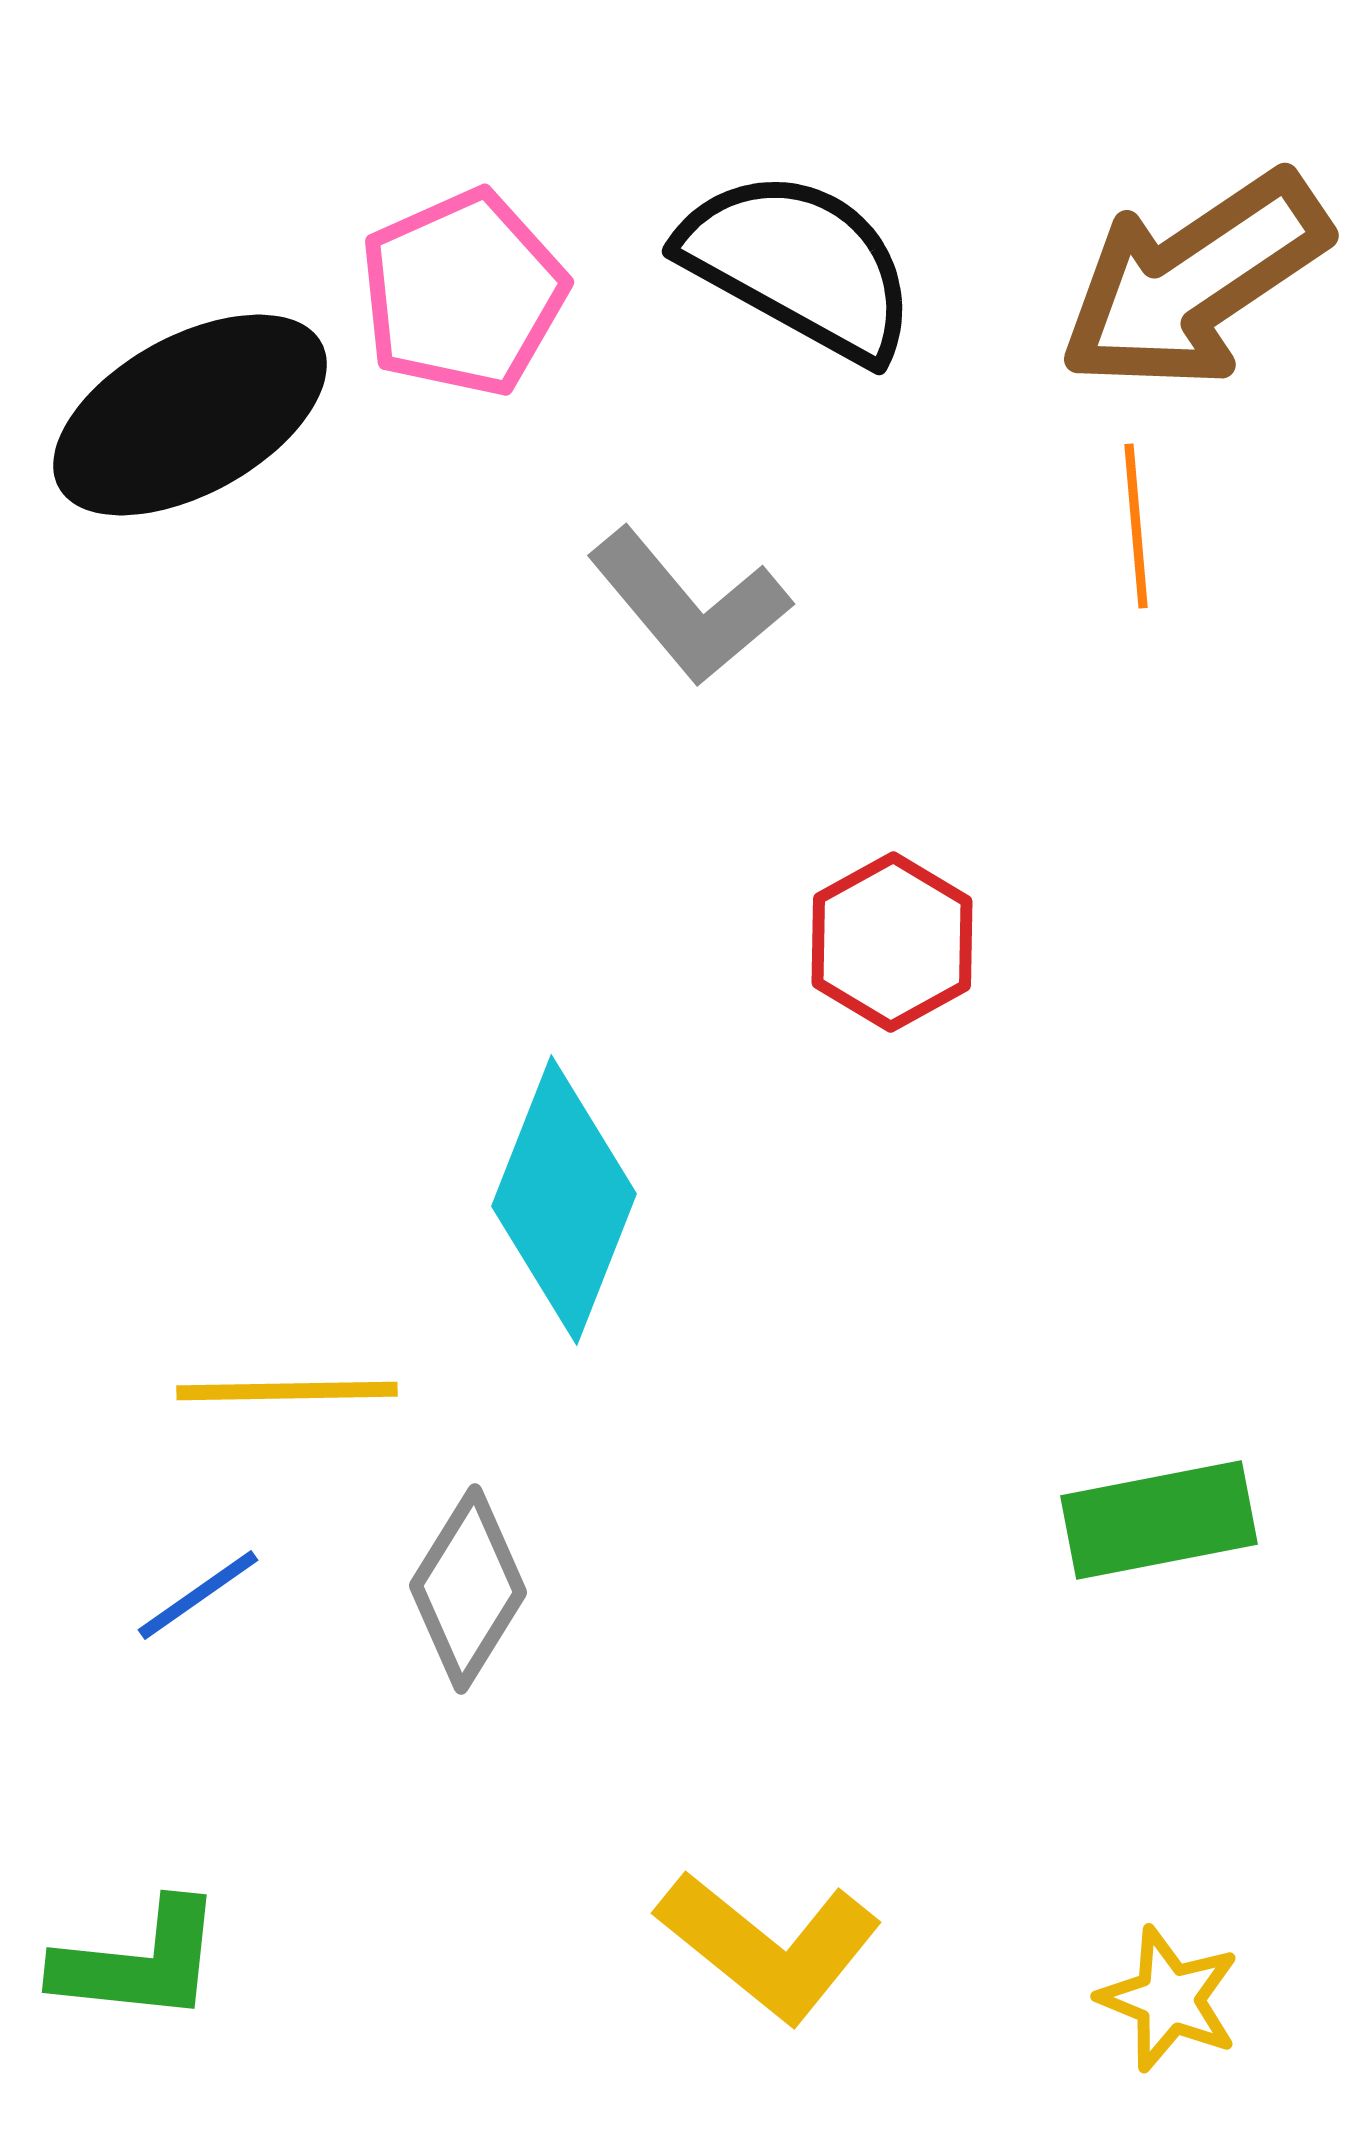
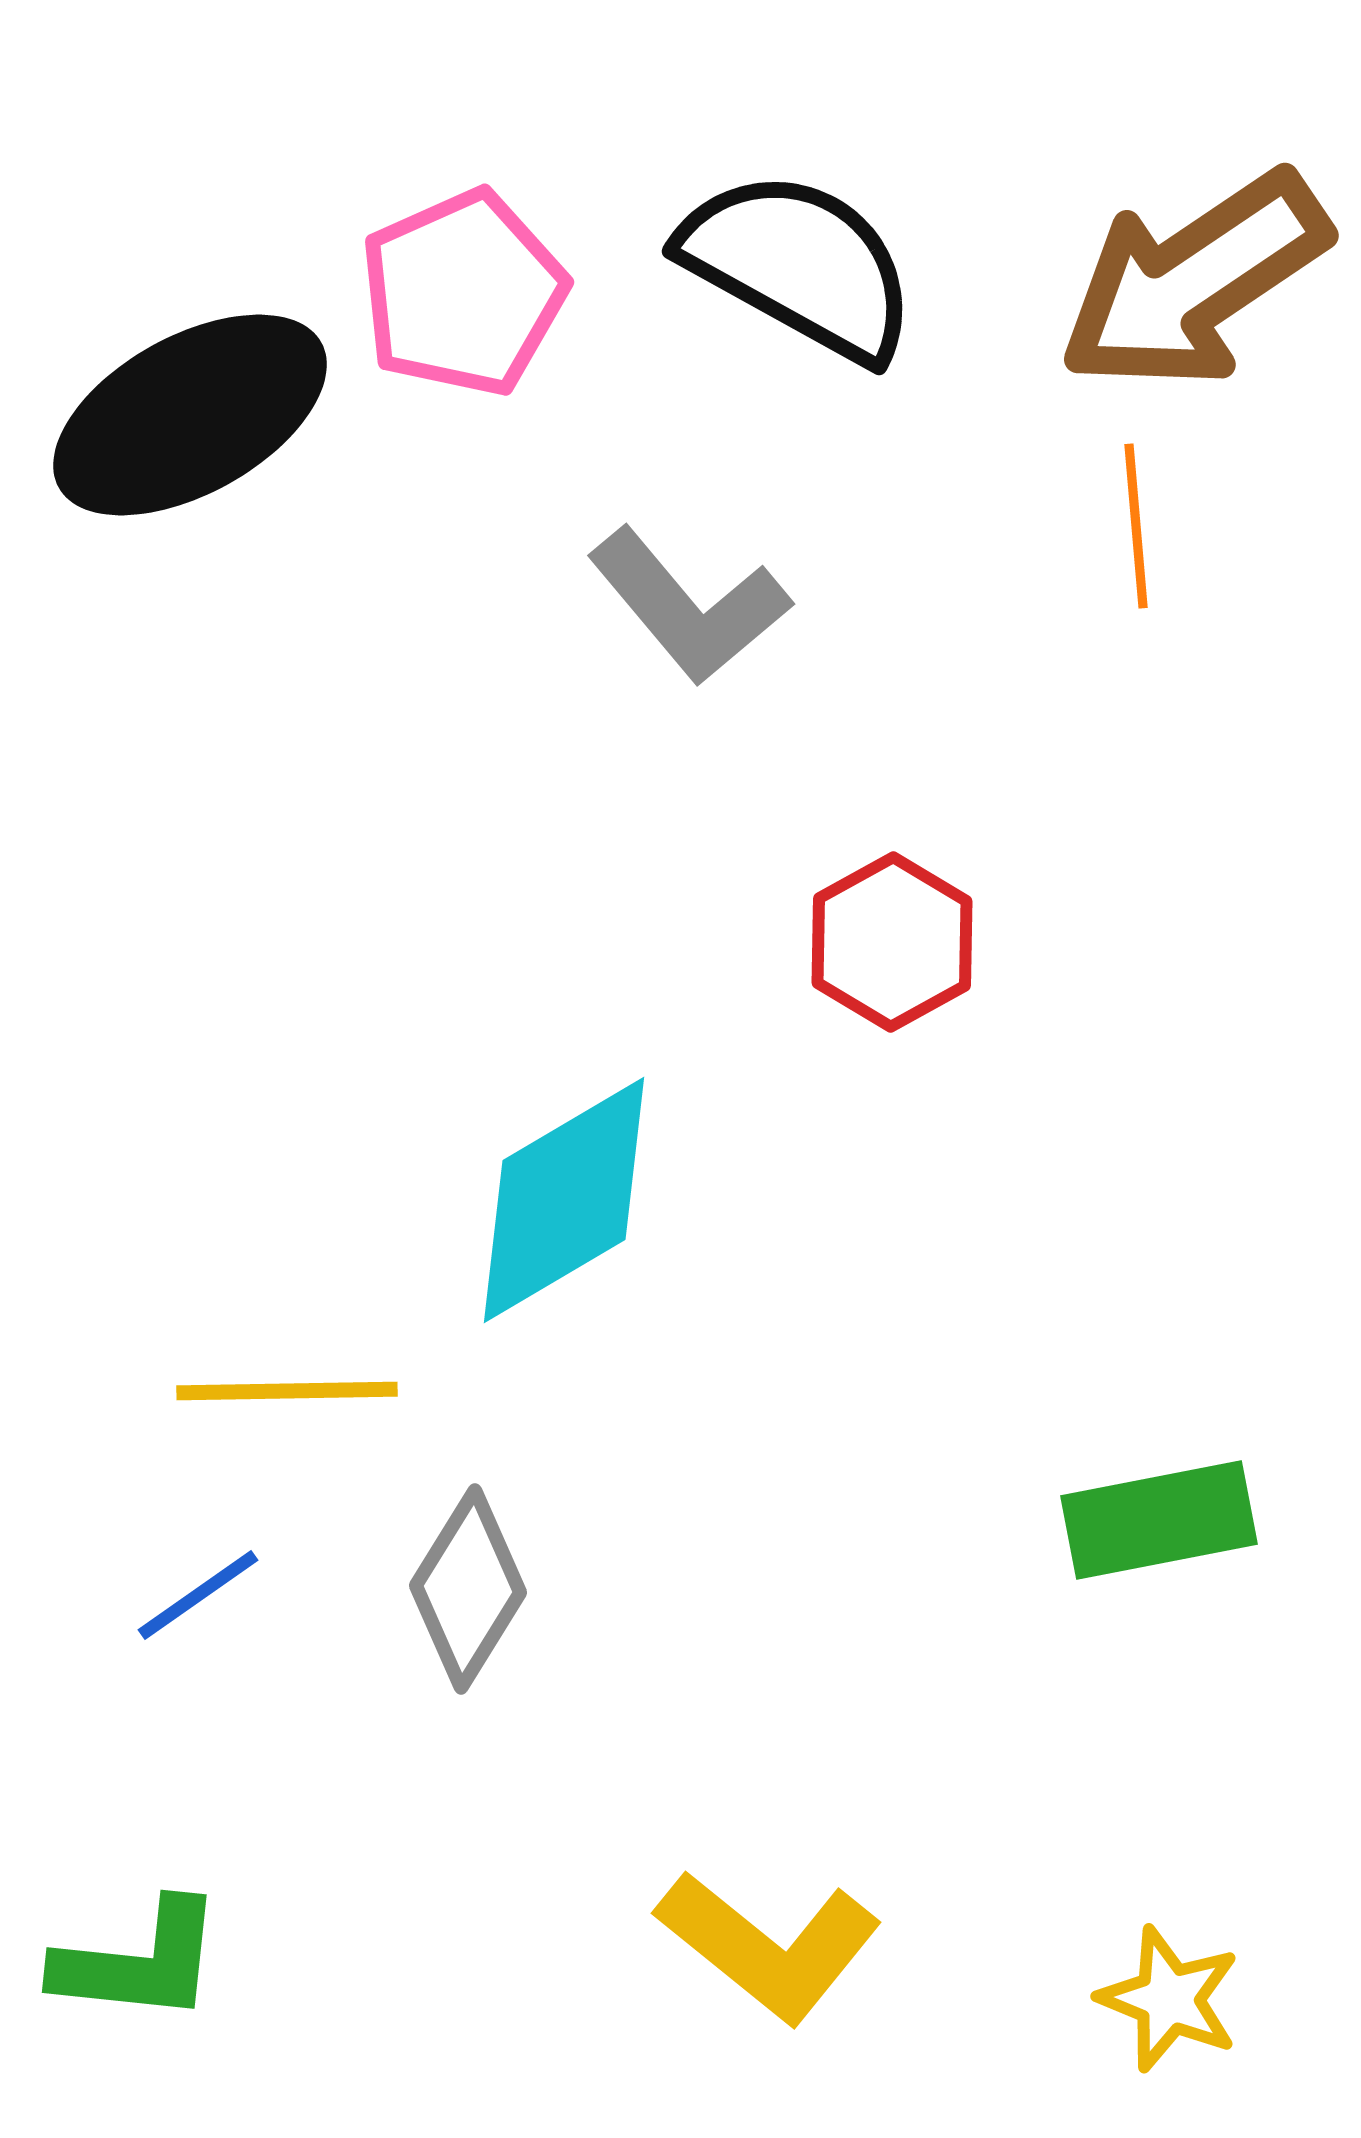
cyan diamond: rotated 38 degrees clockwise
